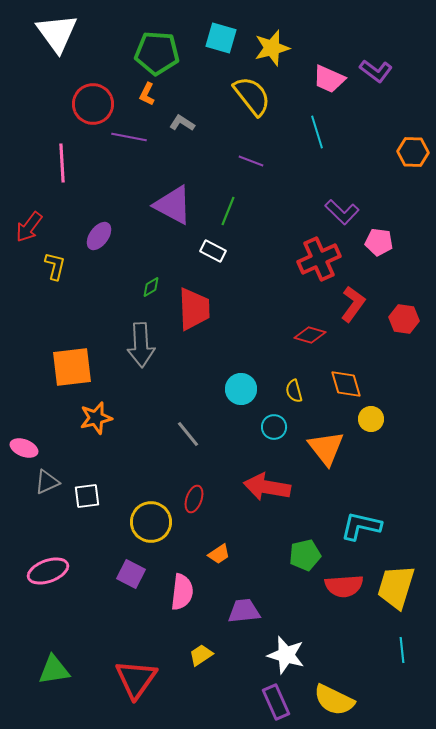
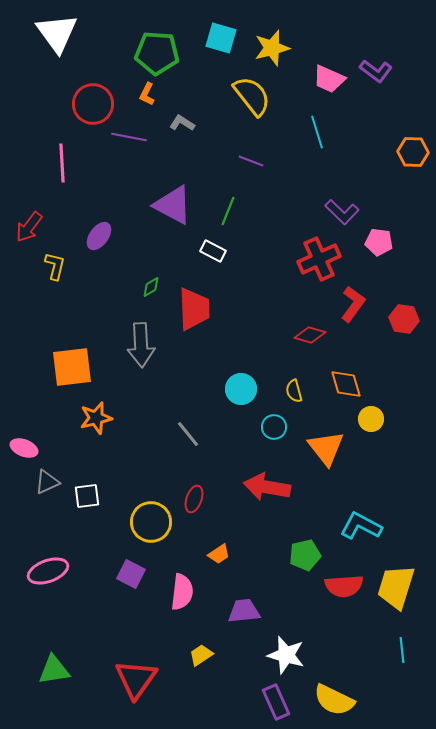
cyan L-shape at (361, 526): rotated 15 degrees clockwise
